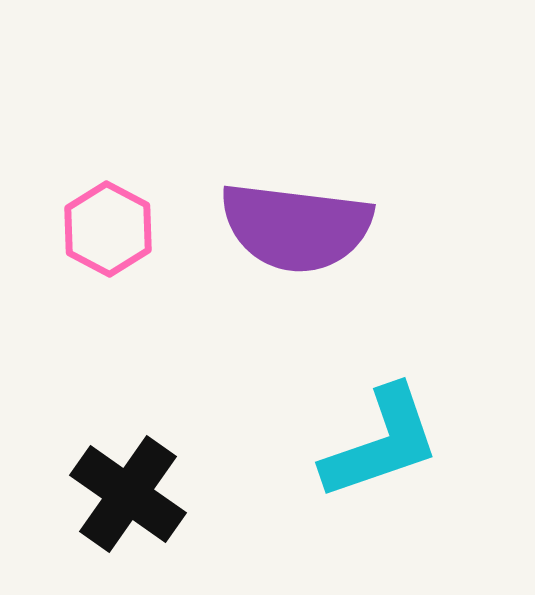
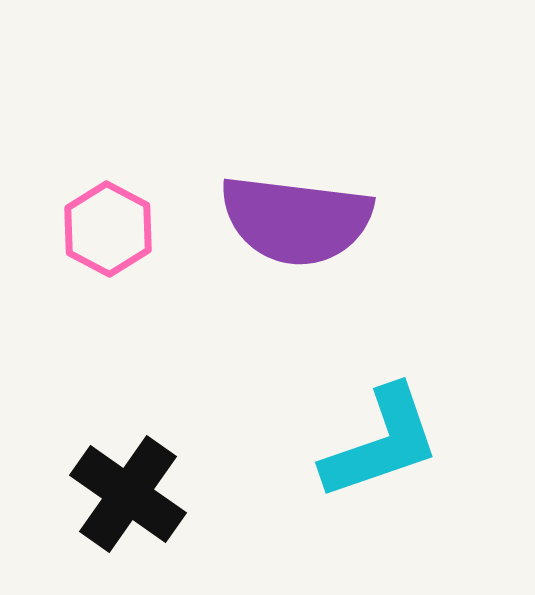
purple semicircle: moved 7 px up
